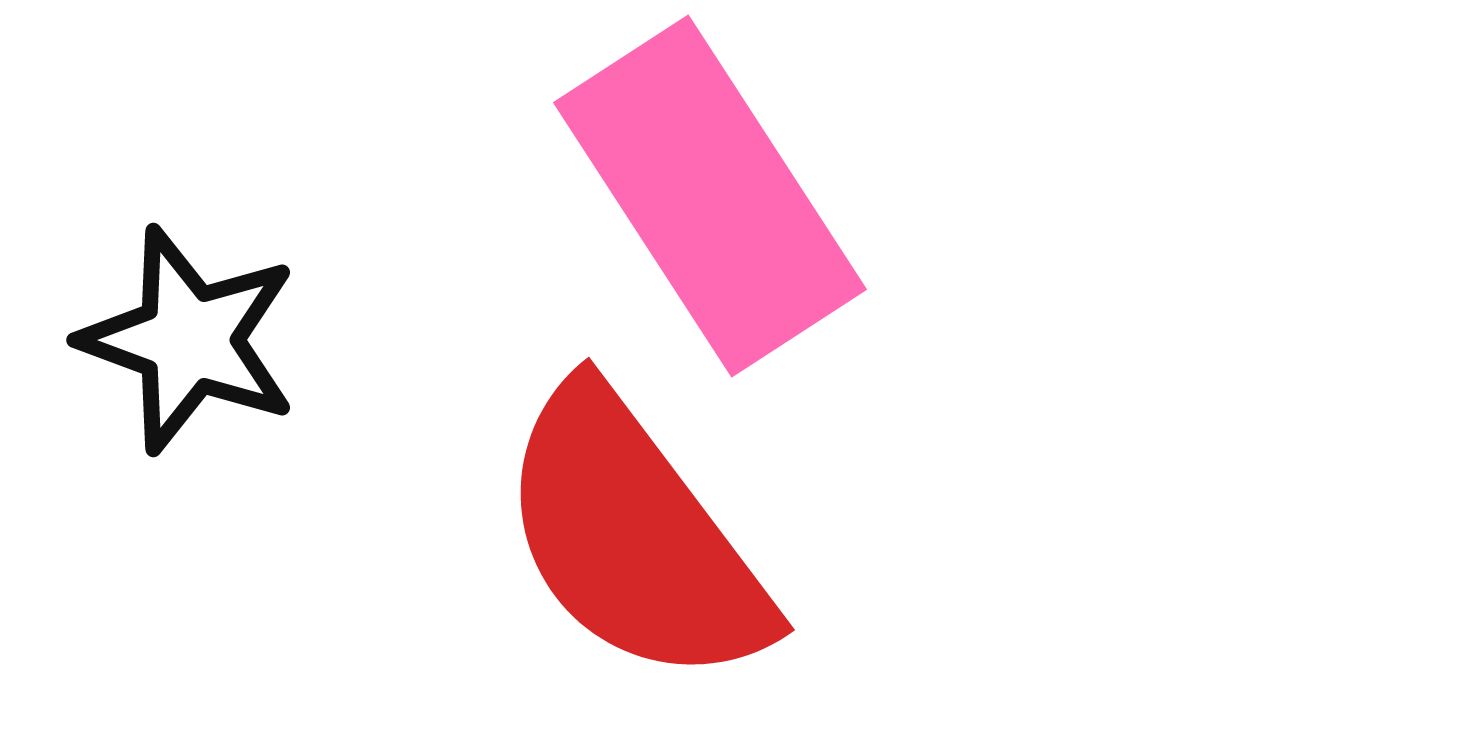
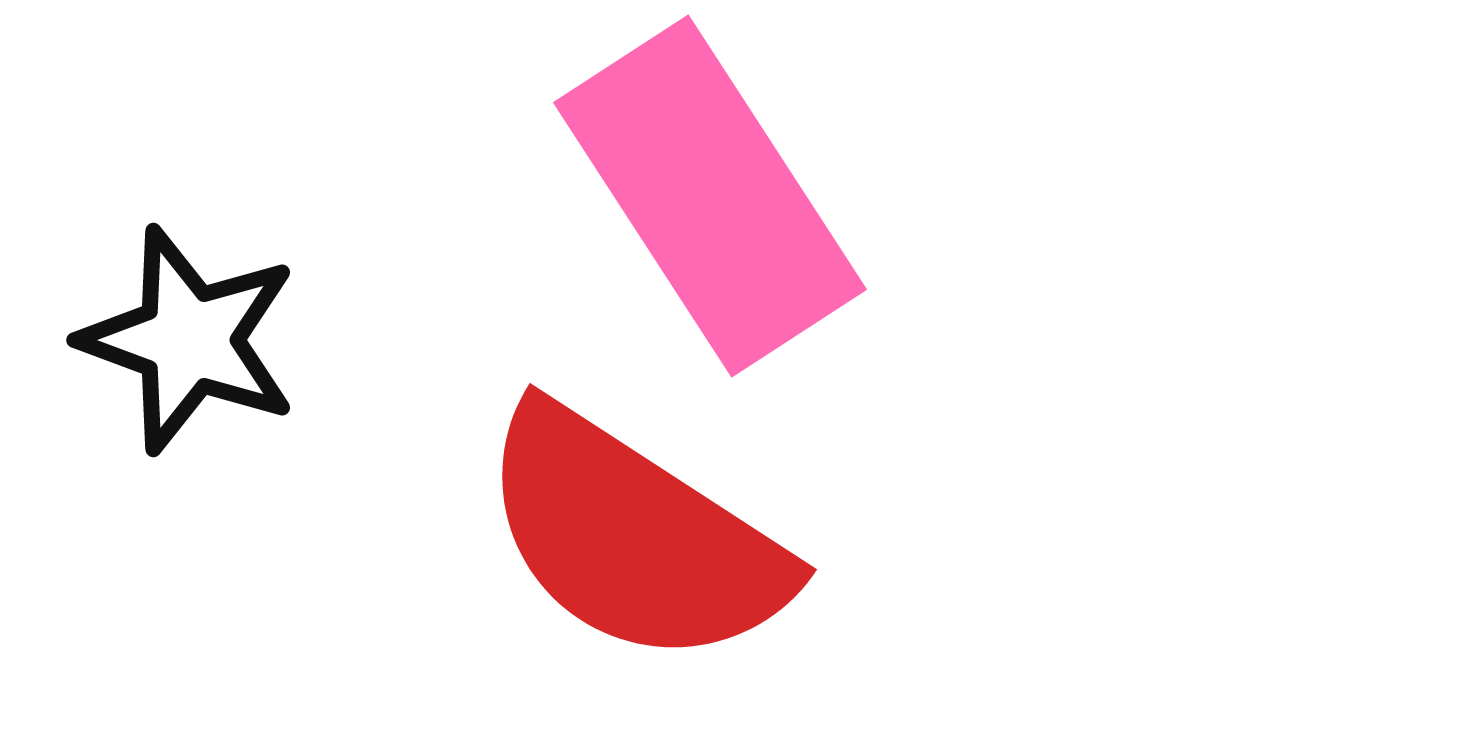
red semicircle: rotated 20 degrees counterclockwise
